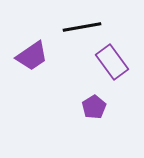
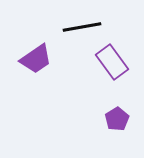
purple trapezoid: moved 4 px right, 3 px down
purple pentagon: moved 23 px right, 12 px down
